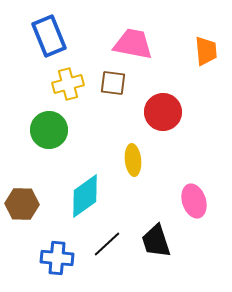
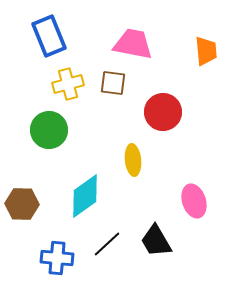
black trapezoid: rotated 12 degrees counterclockwise
